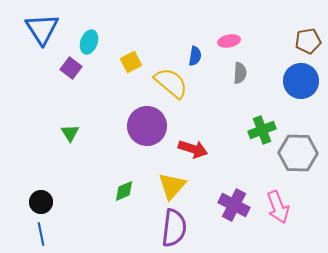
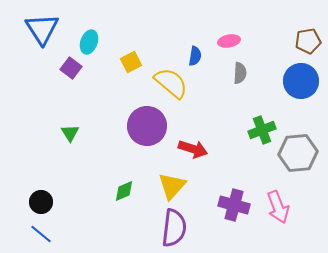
gray hexagon: rotated 6 degrees counterclockwise
purple cross: rotated 12 degrees counterclockwise
blue line: rotated 40 degrees counterclockwise
